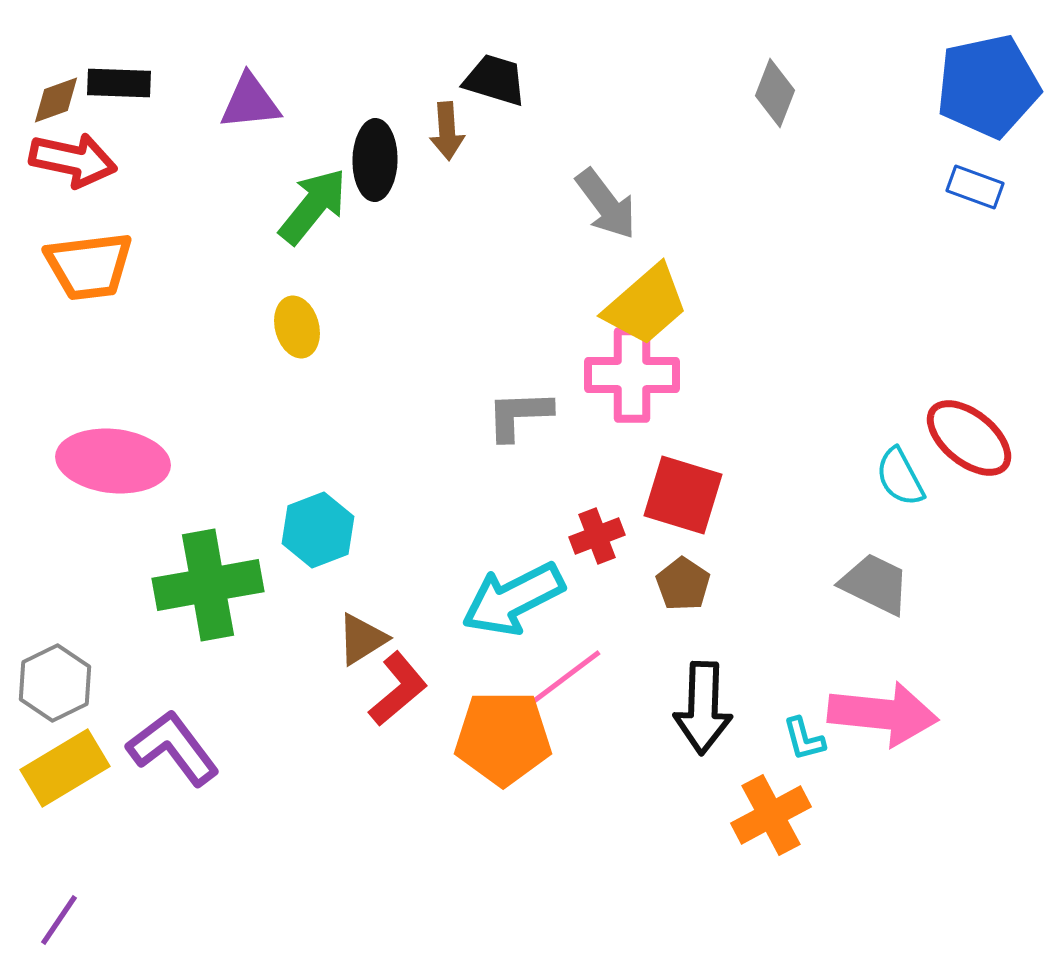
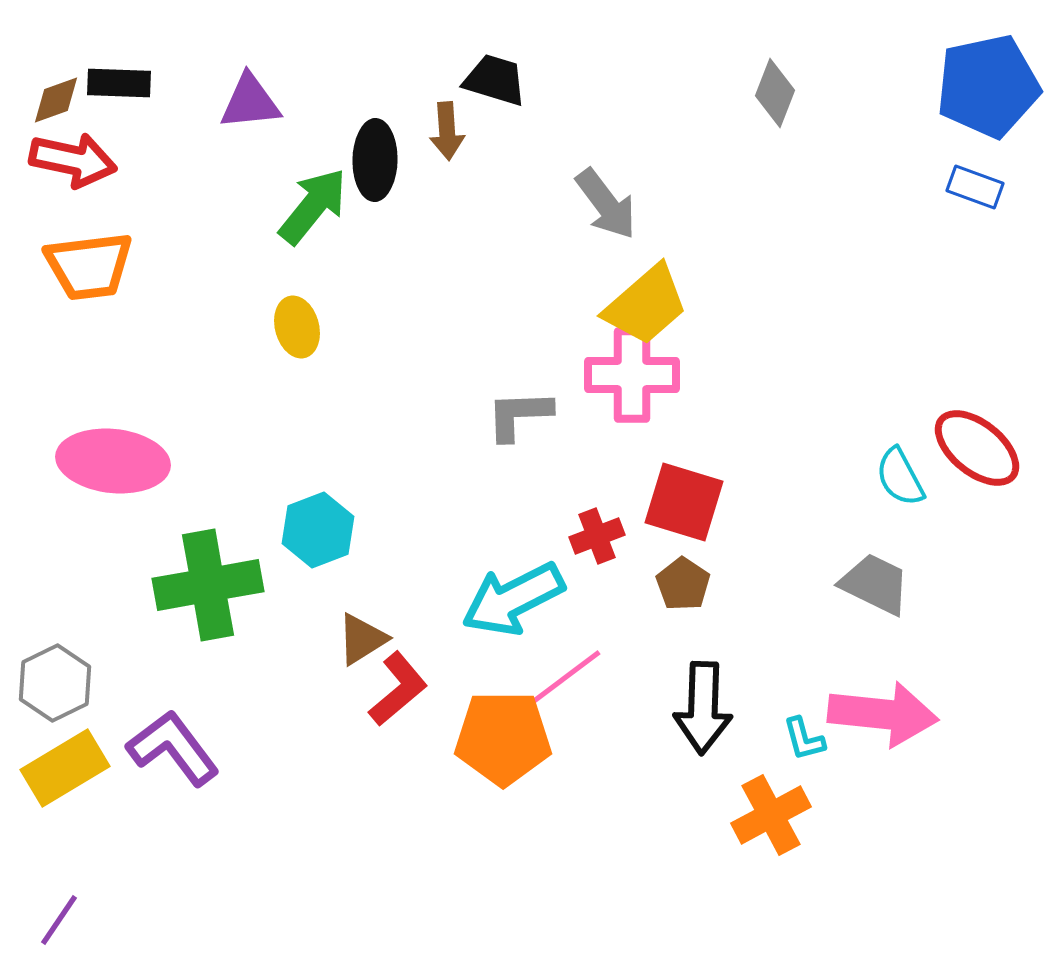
red ellipse: moved 8 px right, 10 px down
red square: moved 1 px right, 7 px down
